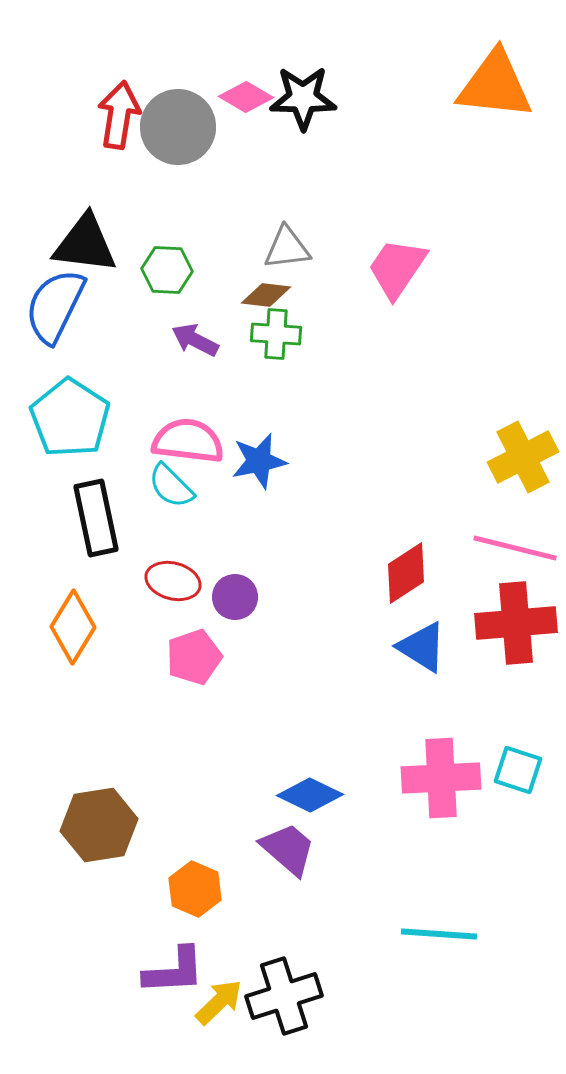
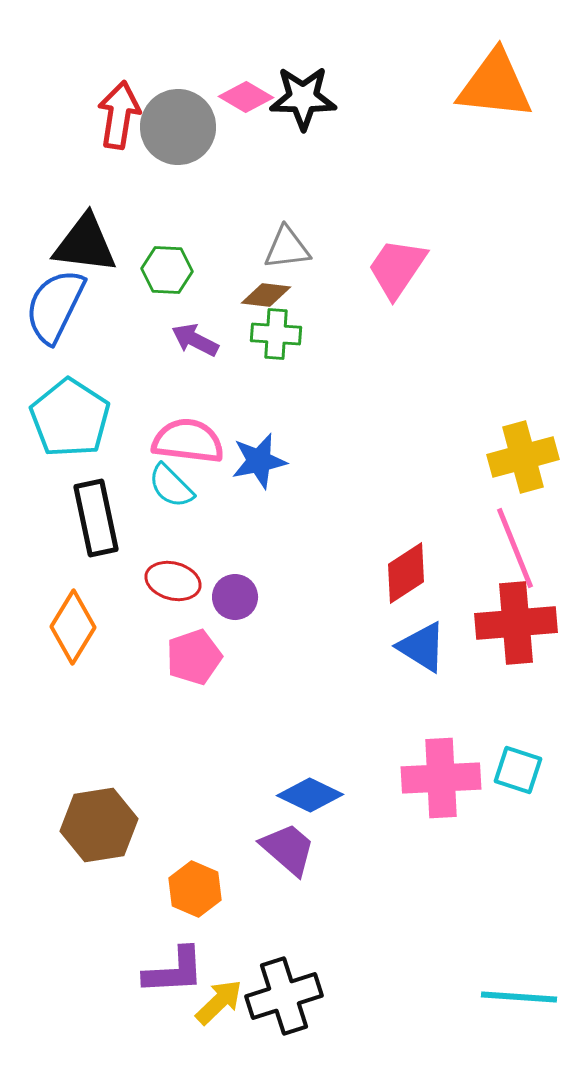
yellow cross: rotated 12 degrees clockwise
pink line: rotated 54 degrees clockwise
cyan line: moved 80 px right, 63 px down
